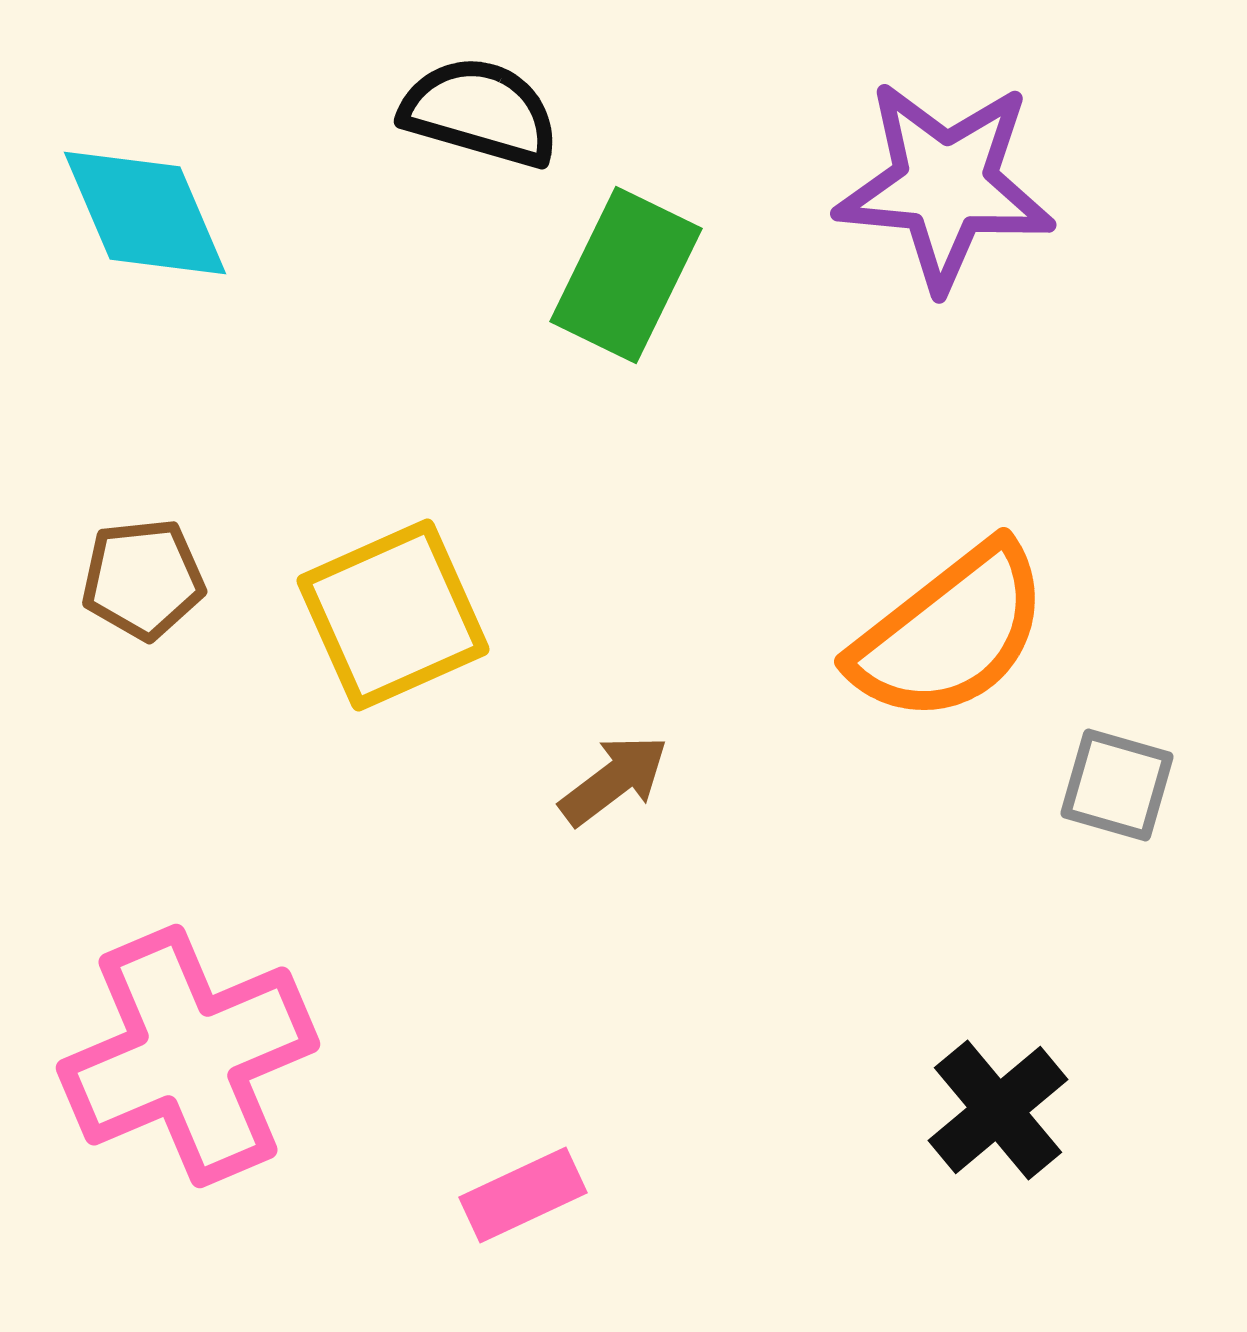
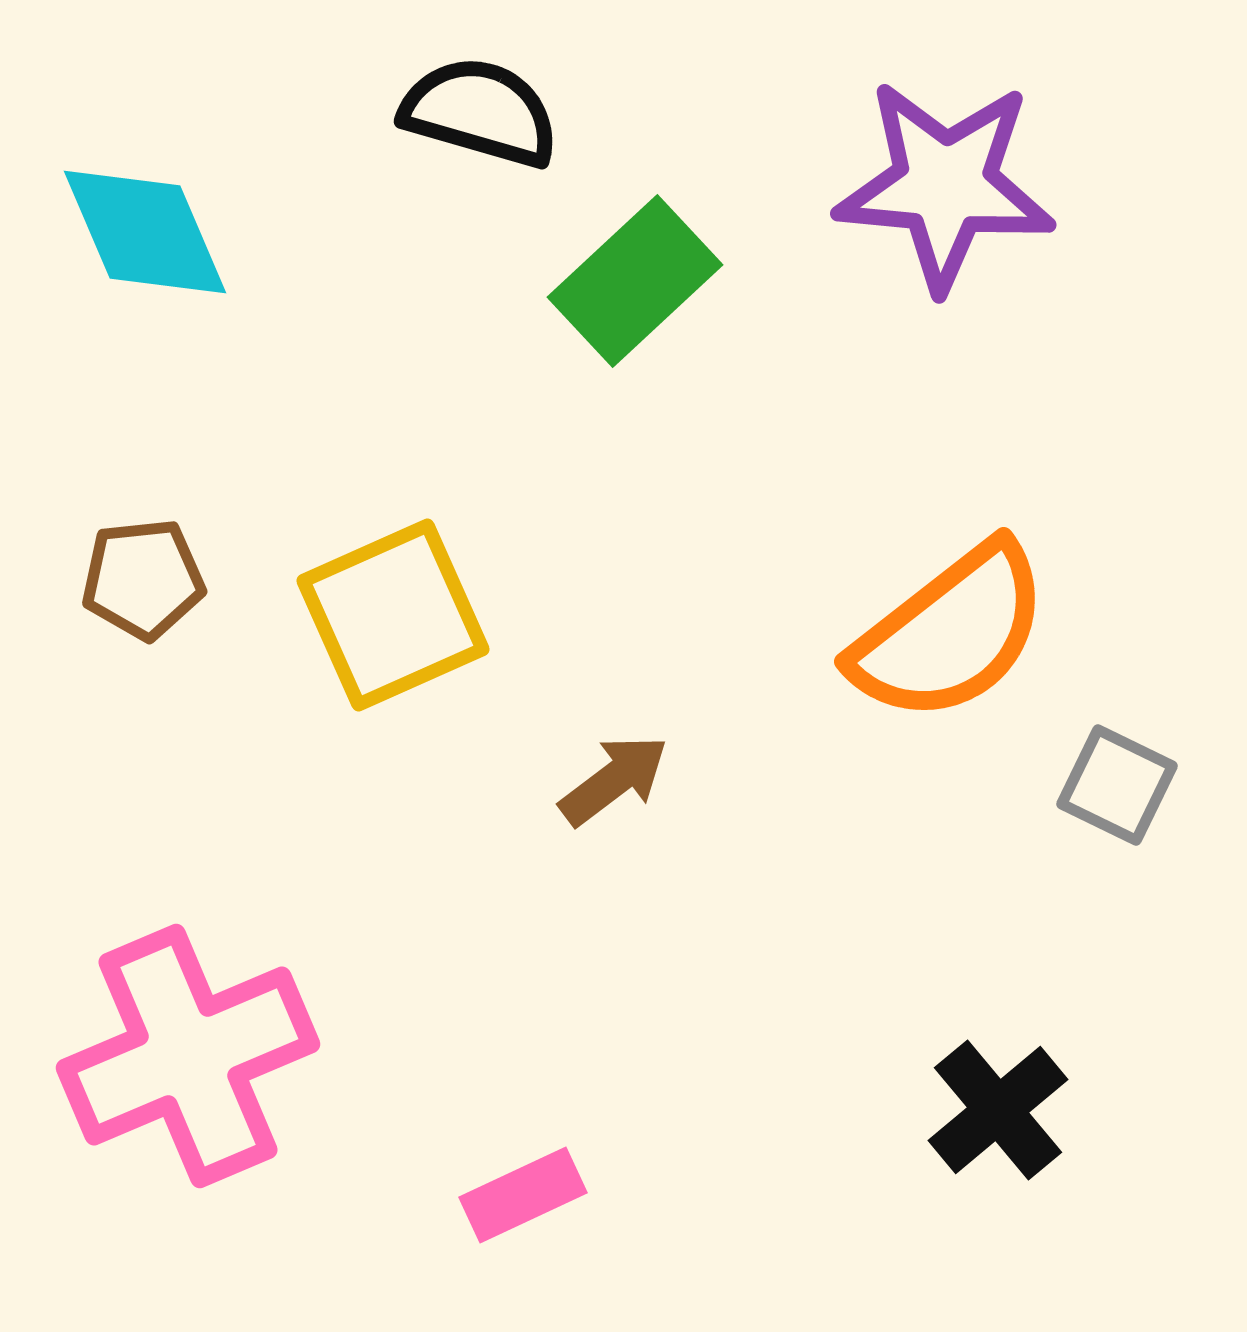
cyan diamond: moved 19 px down
green rectangle: moved 9 px right, 6 px down; rotated 21 degrees clockwise
gray square: rotated 10 degrees clockwise
